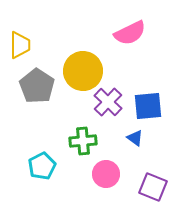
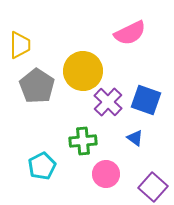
blue square: moved 2 px left, 6 px up; rotated 24 degrees clockwise
purple square: rotated 20 degrees clockwise
